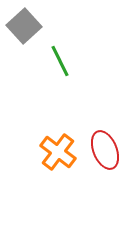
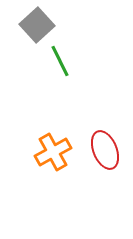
gray square: moved 13 px right, 1 px up
orange cross: moved 5 px left; rotated 24 degrees clockwise
